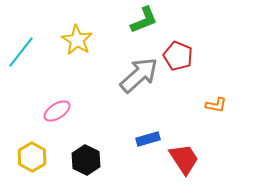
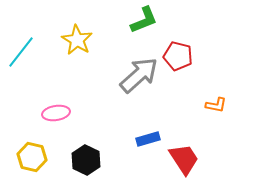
red pentagon: rotated 8 degrees counterclockwise
pink ellipse: moved 1 px left, 2 px down; rotated 24 degrees clockwise
yellow hexagon: rotated 16 degrees counterclockwise
